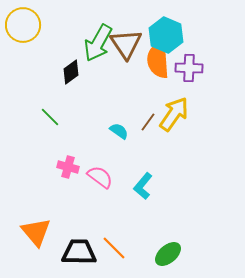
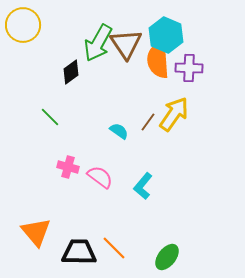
green ellipse: moved 1 px left, 3 px down; rotated 12 degrees counterclockwise
